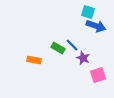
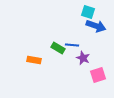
blue line: rotated 40 degrees counterclockwise
